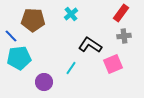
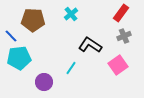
gray cross: rotated 16 degrees counterclockwise
pink square: moved 5 px right, 1 px down; rotated 12 degrees counterclockwise
